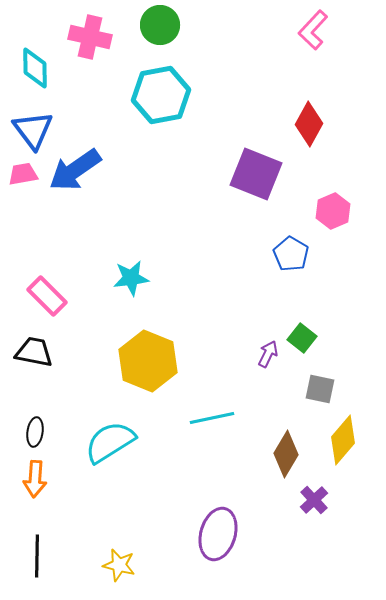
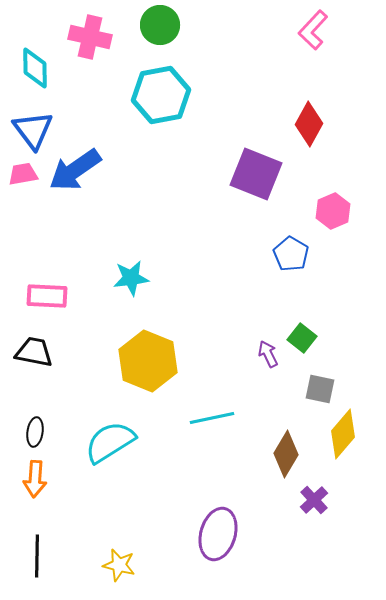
pink rectangle: rotated 42 degrees counterclockwise
purple arrow: rotated 52 degrees counterclockwise
yellow diamond: moved 6 px up
